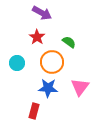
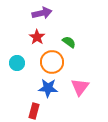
purple arrow: rotated 42 degrees counterclockwise
